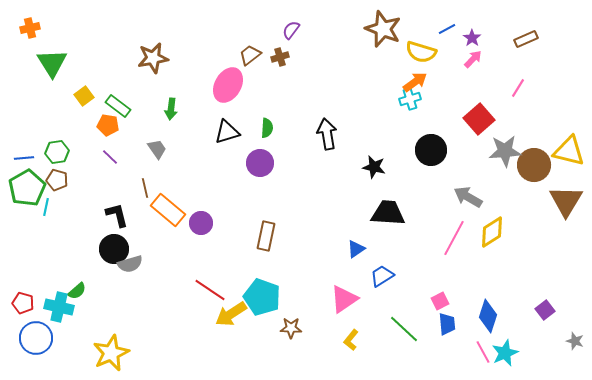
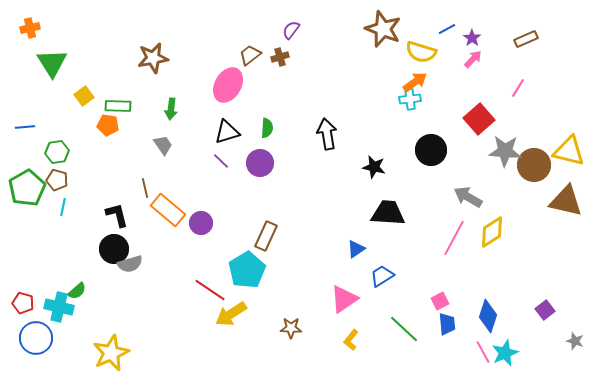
cyan cross at (410, 99): rotated 10 degrees clockwise
green rectangle at (118, 106): rotated 35 degrees counterclockwise
gray trapezoid at (157, 149): moved 6 px right, 4 px up
gray star at (505, 151): rotated 8 degrees clockwise
purple line at (110, 157): moved 111 px right, 4 px down
blue line at (24, 158): moved 1 px right, 31 px up
brown triangle at (566, 201): rotated 48 degrees counterclockwise
cyan line at (46, 207): moved 17 px right
brown rectangle at (266, 236): rotated 12 degrees clockwise
cyan pentagon at (262, 297): moved 15 px left, 27 px up; rotated 21 degrees clockwise
